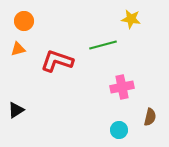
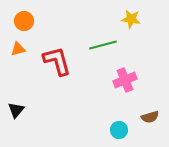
red L-shape: rotated 56 degrees clockwise
pink cross: moved 3 px right, 7 px up; rotated 10 degrees counterclockwise
black triangle: rotated 18 degrees counterclockwise
brown semicircle: rotated 60 degrees clockwise
